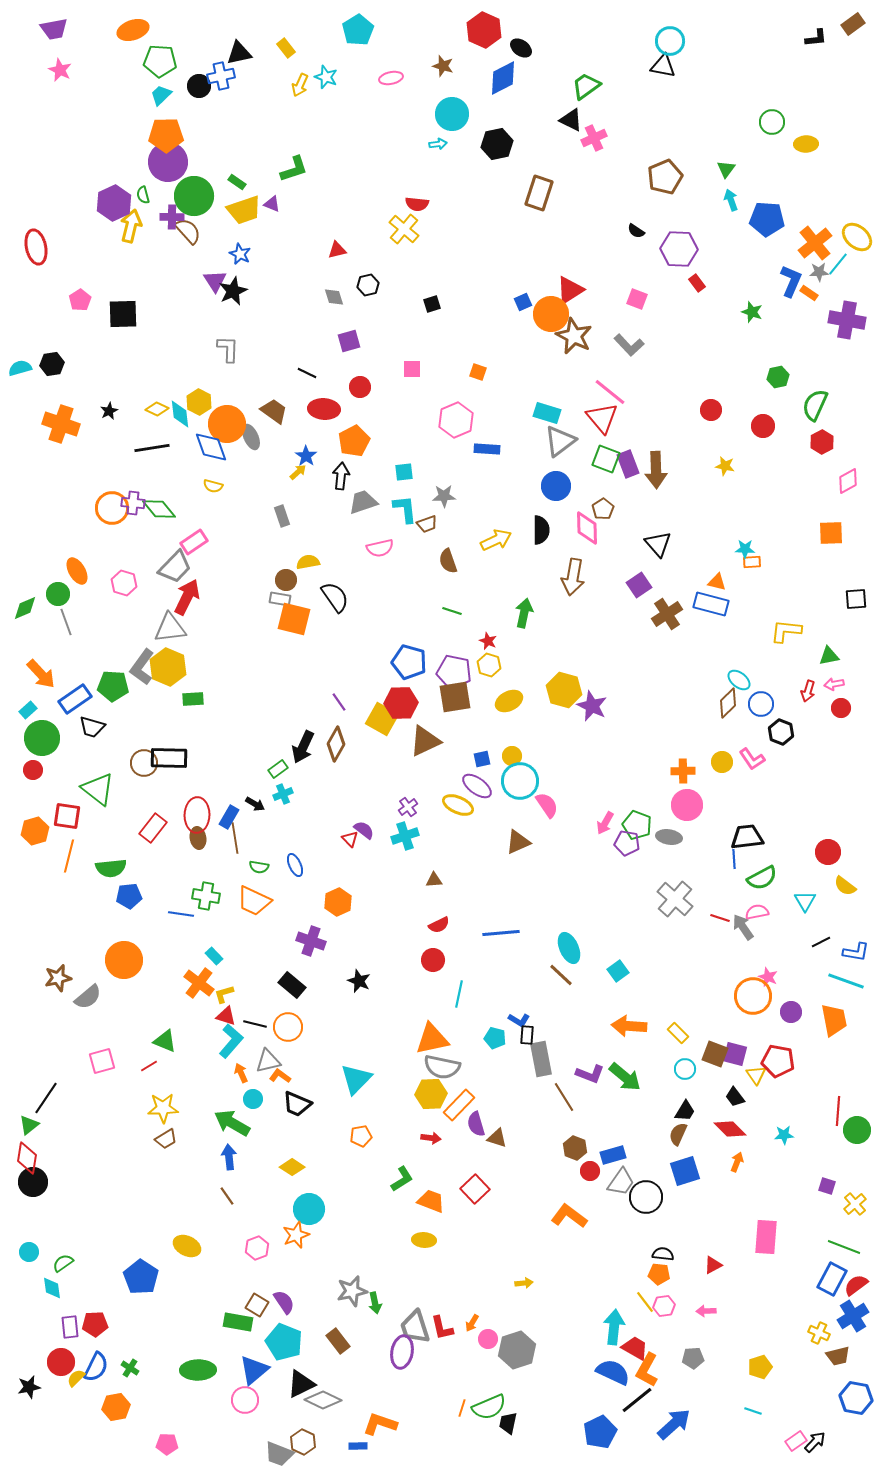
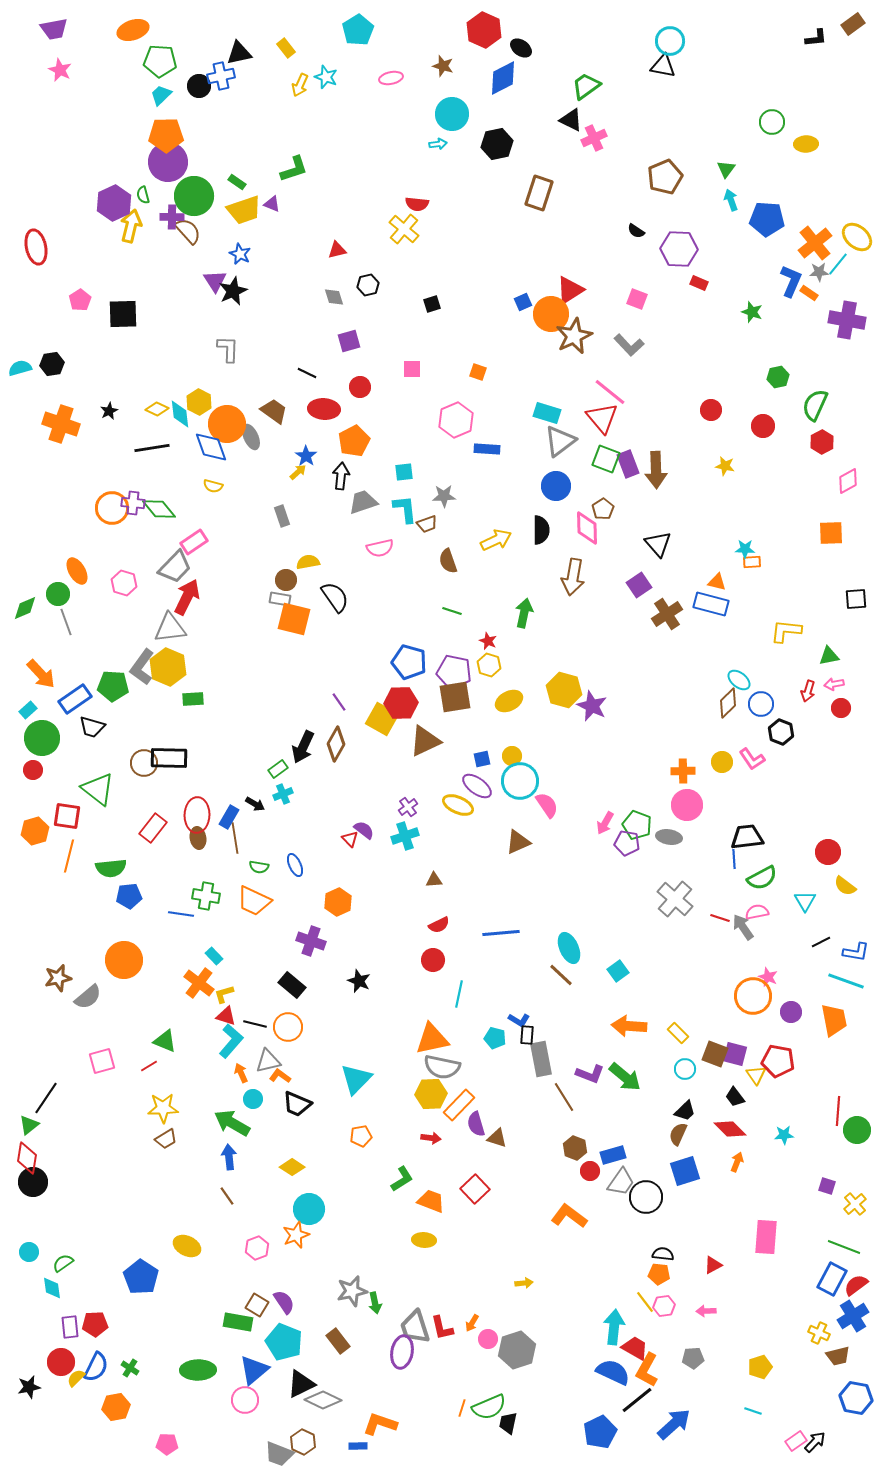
red rectangle at (697, 283): moved 2 px right; rotated 30 degrees counterclockwise
brown star at (574, 336): rotated 21 degrees clockwise
black trapezoid at (685, 1111): rotated 15 degrees clockwise
